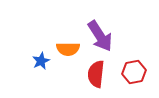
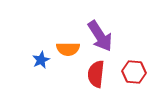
blue star: moved 1 px up
red hexagon: rotated 15 degrees clockwise
